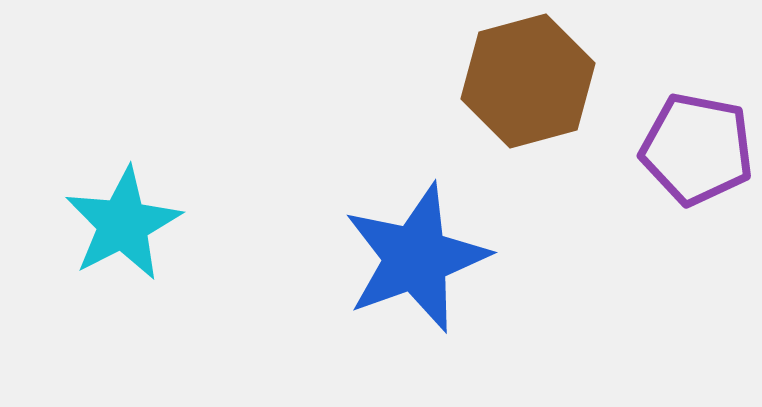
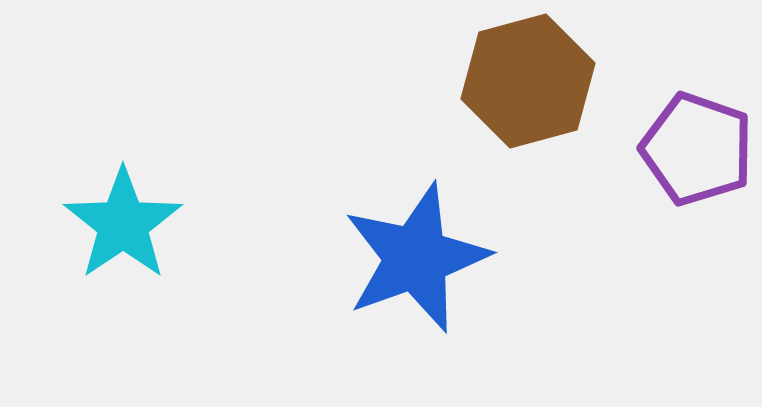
purple pentagon: rotated 8 degrees clockwise
cyan star: rotated 7 degrees counterclockwise
